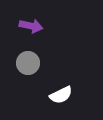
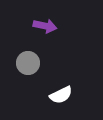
purple arrow: moved 14 px right
